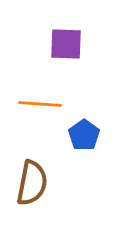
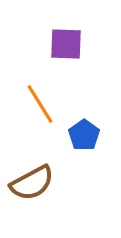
orange line: rotated 54 degrees clockwise
brown semicircle: rotated 51 degrees clockwise
